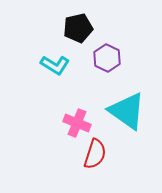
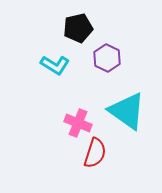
pink cross: moved 1 px right
red semicircle: moved 1 px up
